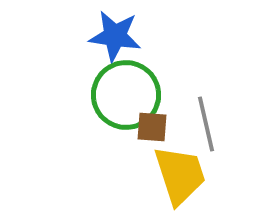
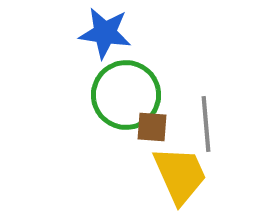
blue star: moved 10 px left, 3 px up
gray line: rotated 8 degrees clockwise
yellow trapezoid: rotated 6 degrees counterclockwise
